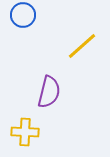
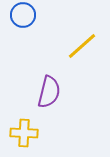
yellow cross: moved 1 px left, 1 px down
